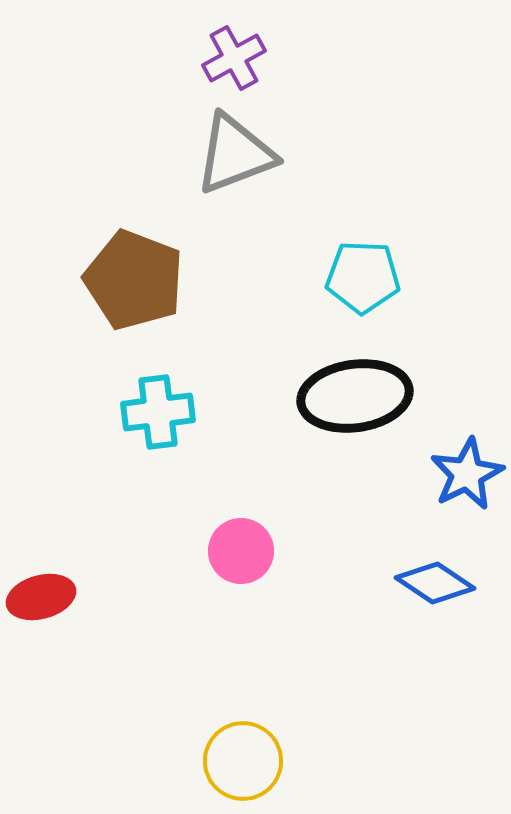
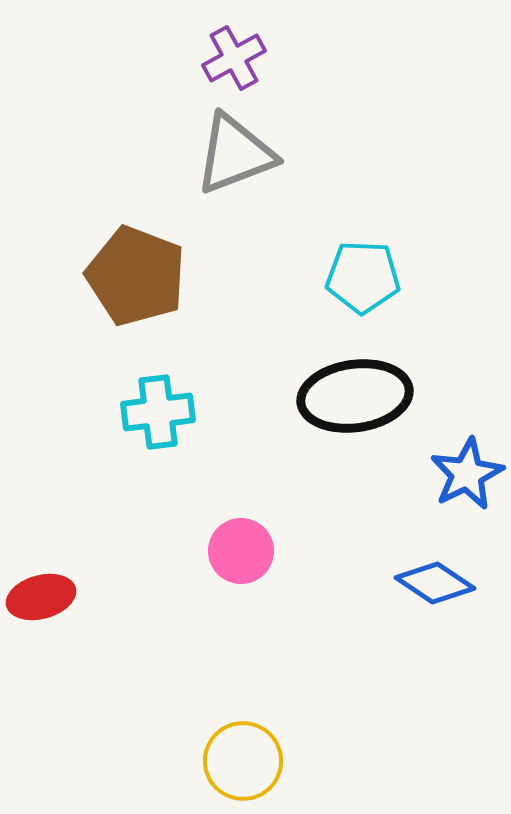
brown pentagon: moved 2 px right, 4 px up
